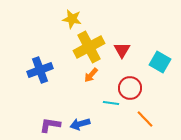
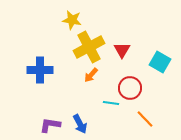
yellow star: moved 1 px down
blue cross: rotated 20 degrees clockwise
blue arrow: rotated 102 degrees counterclockwise
